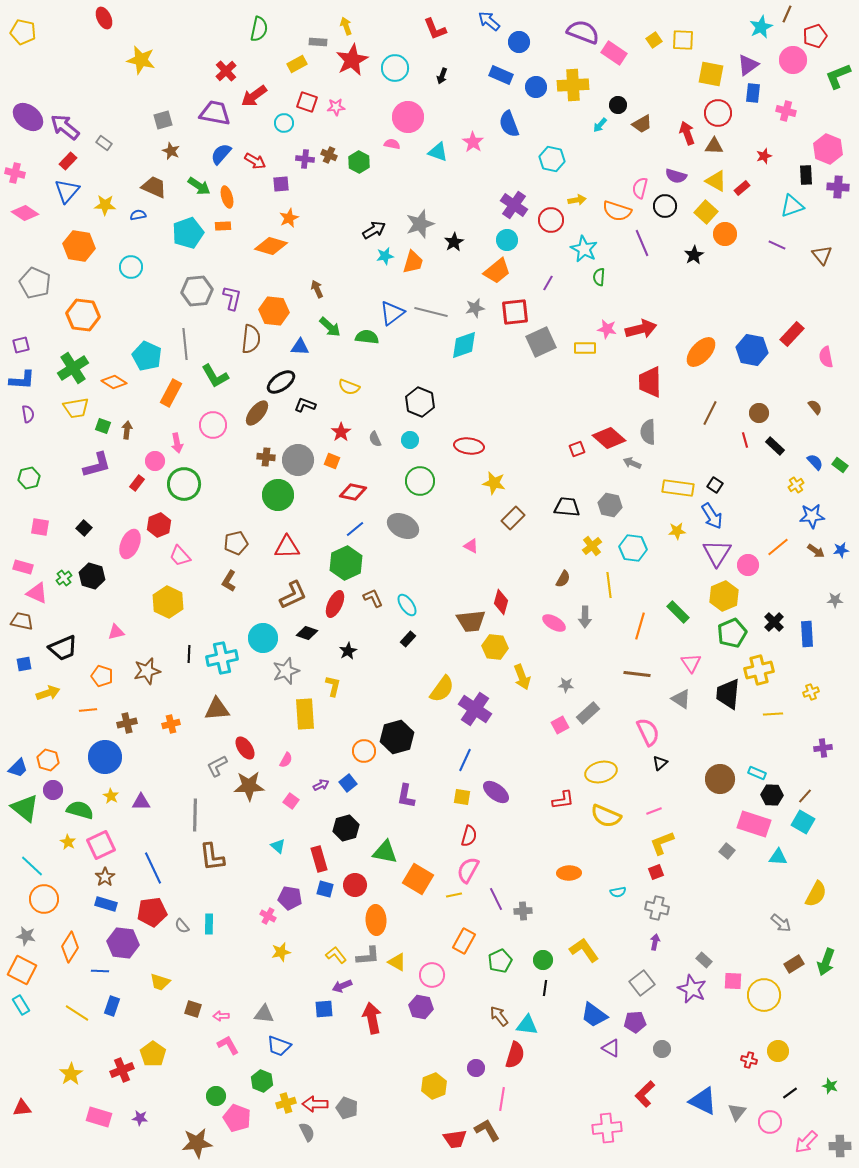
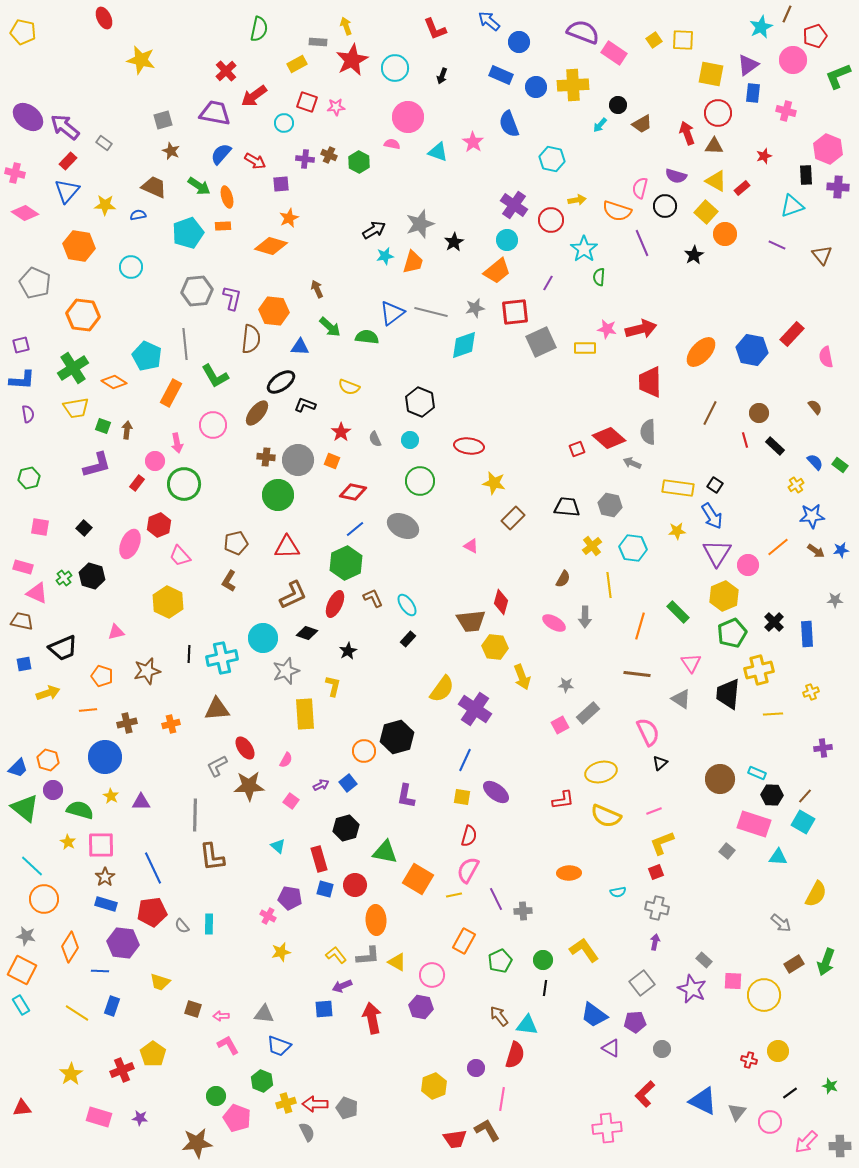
cyan star at (584, 249): rotated 8 degrees clockwise
pink square at (101, 845): rotated 24 degrees clockwise
